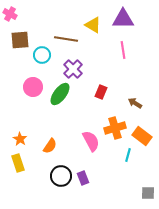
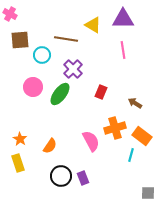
cyan line: moved 3 px right
